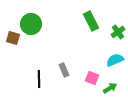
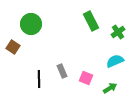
brown square: moved 9 px down; rotated 16 degrees clockwise
cyan semicircle: moved 1 px down
gray rectangle: moved 2 px left, 1 px down
pink square: moved 6 px left
